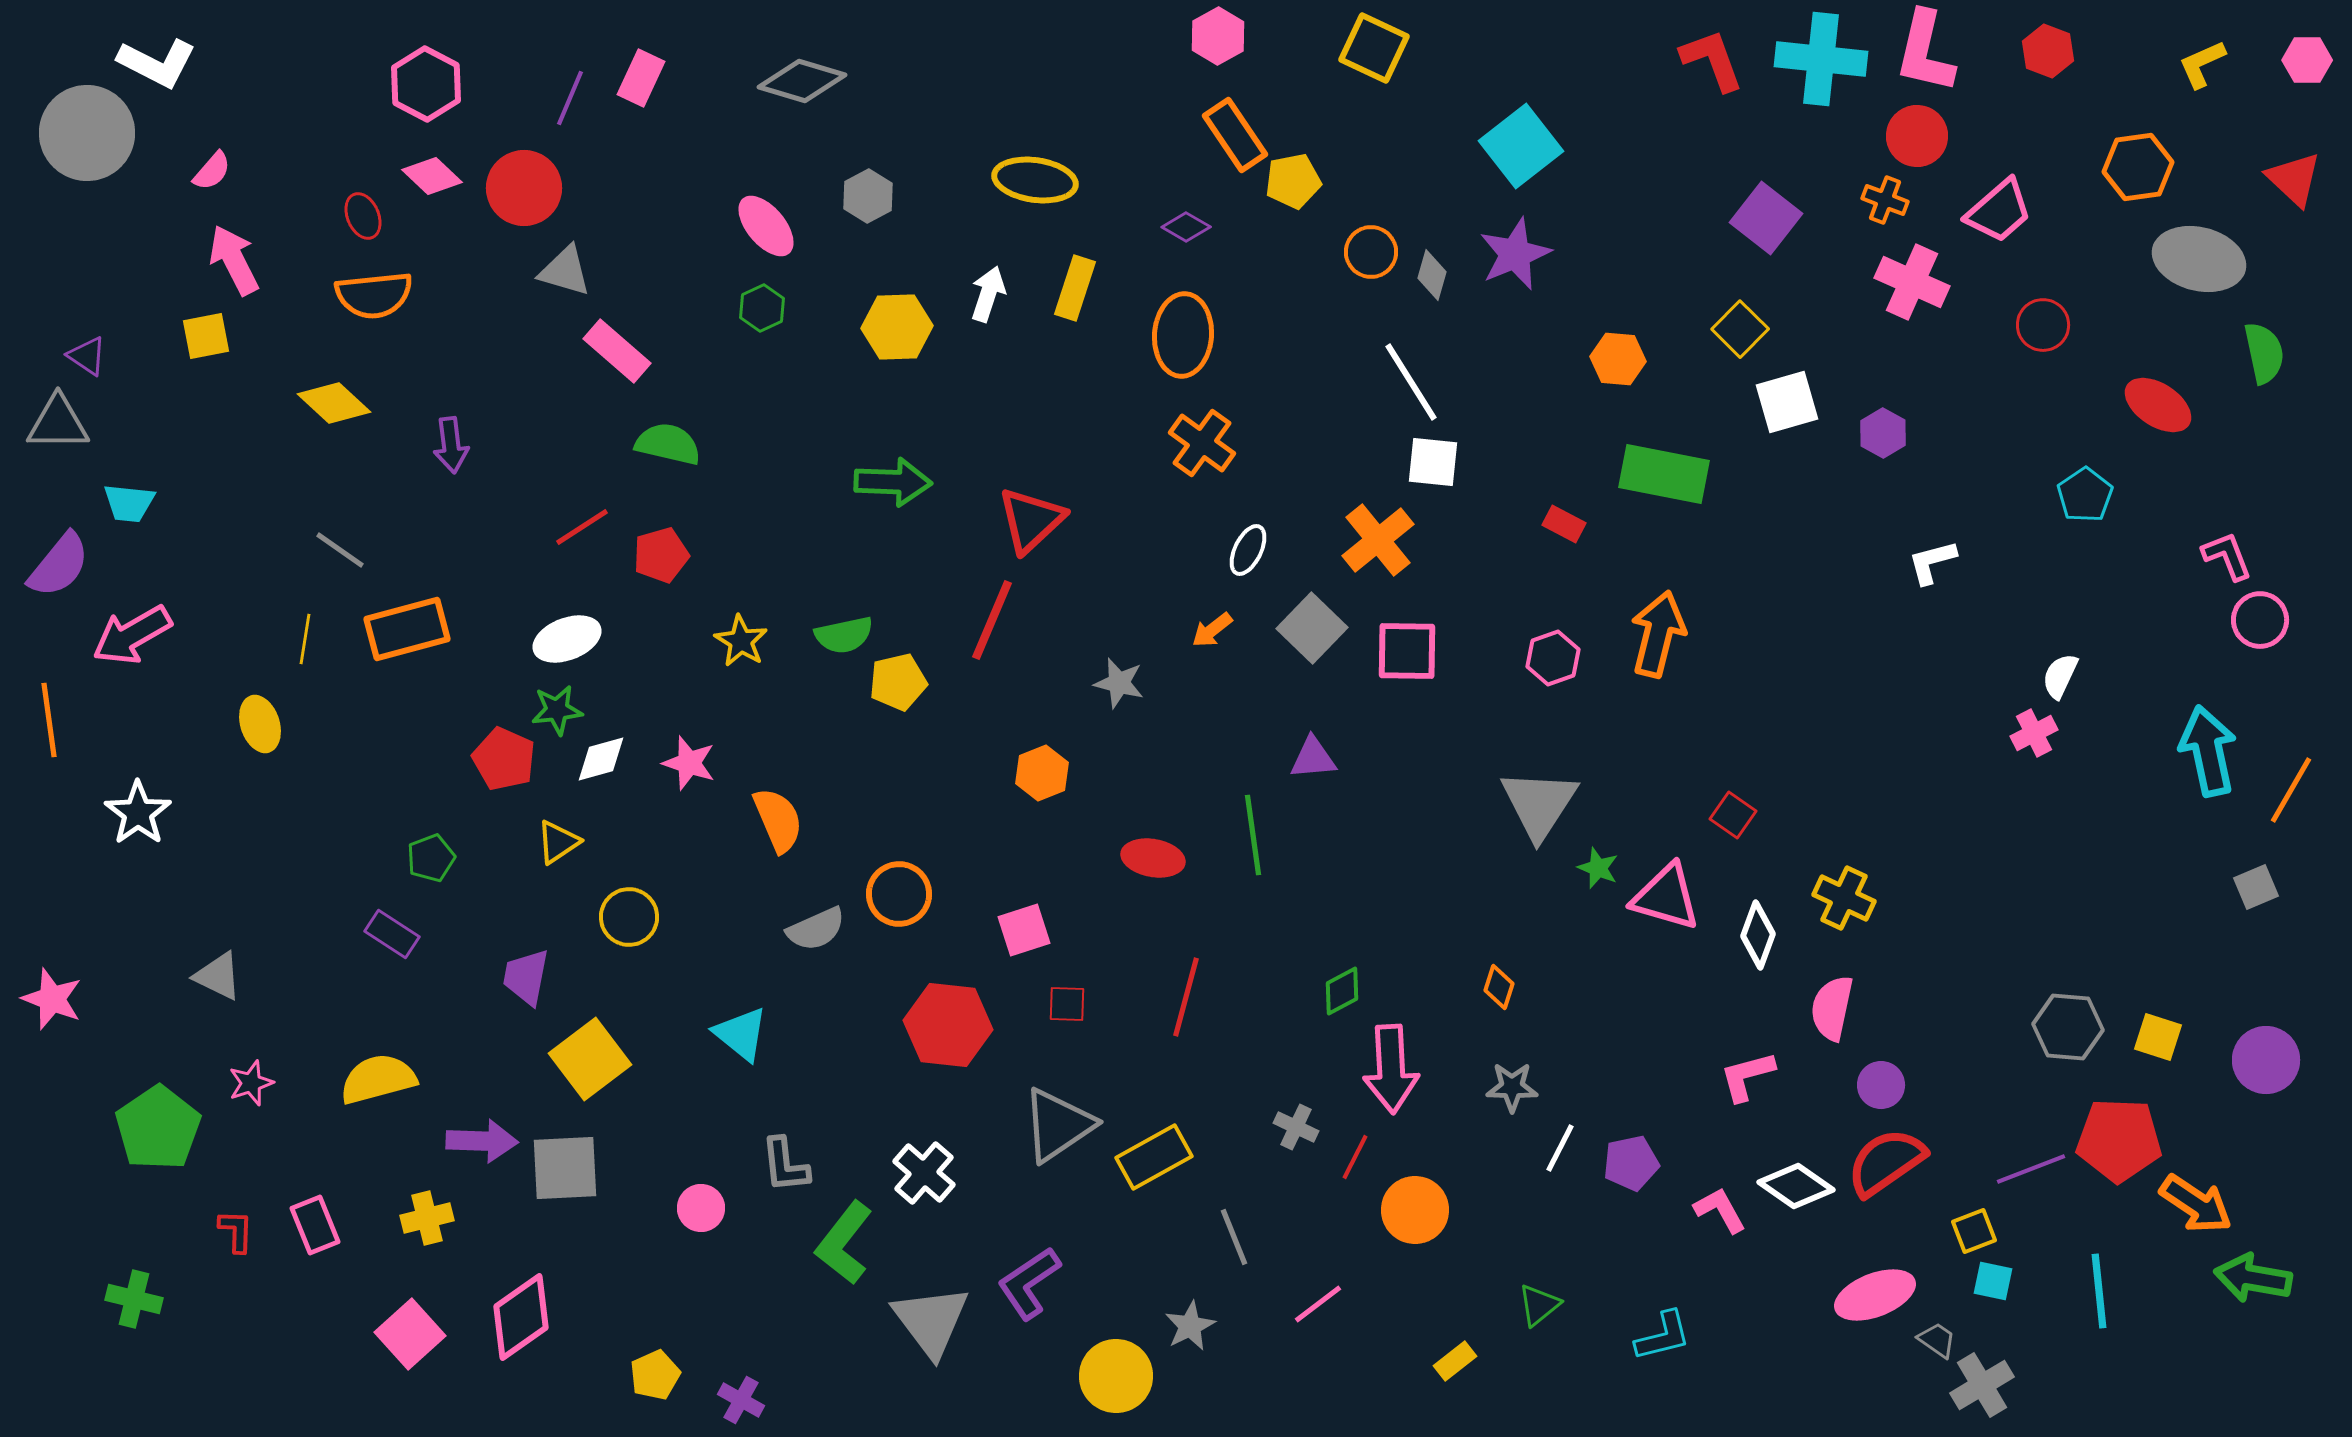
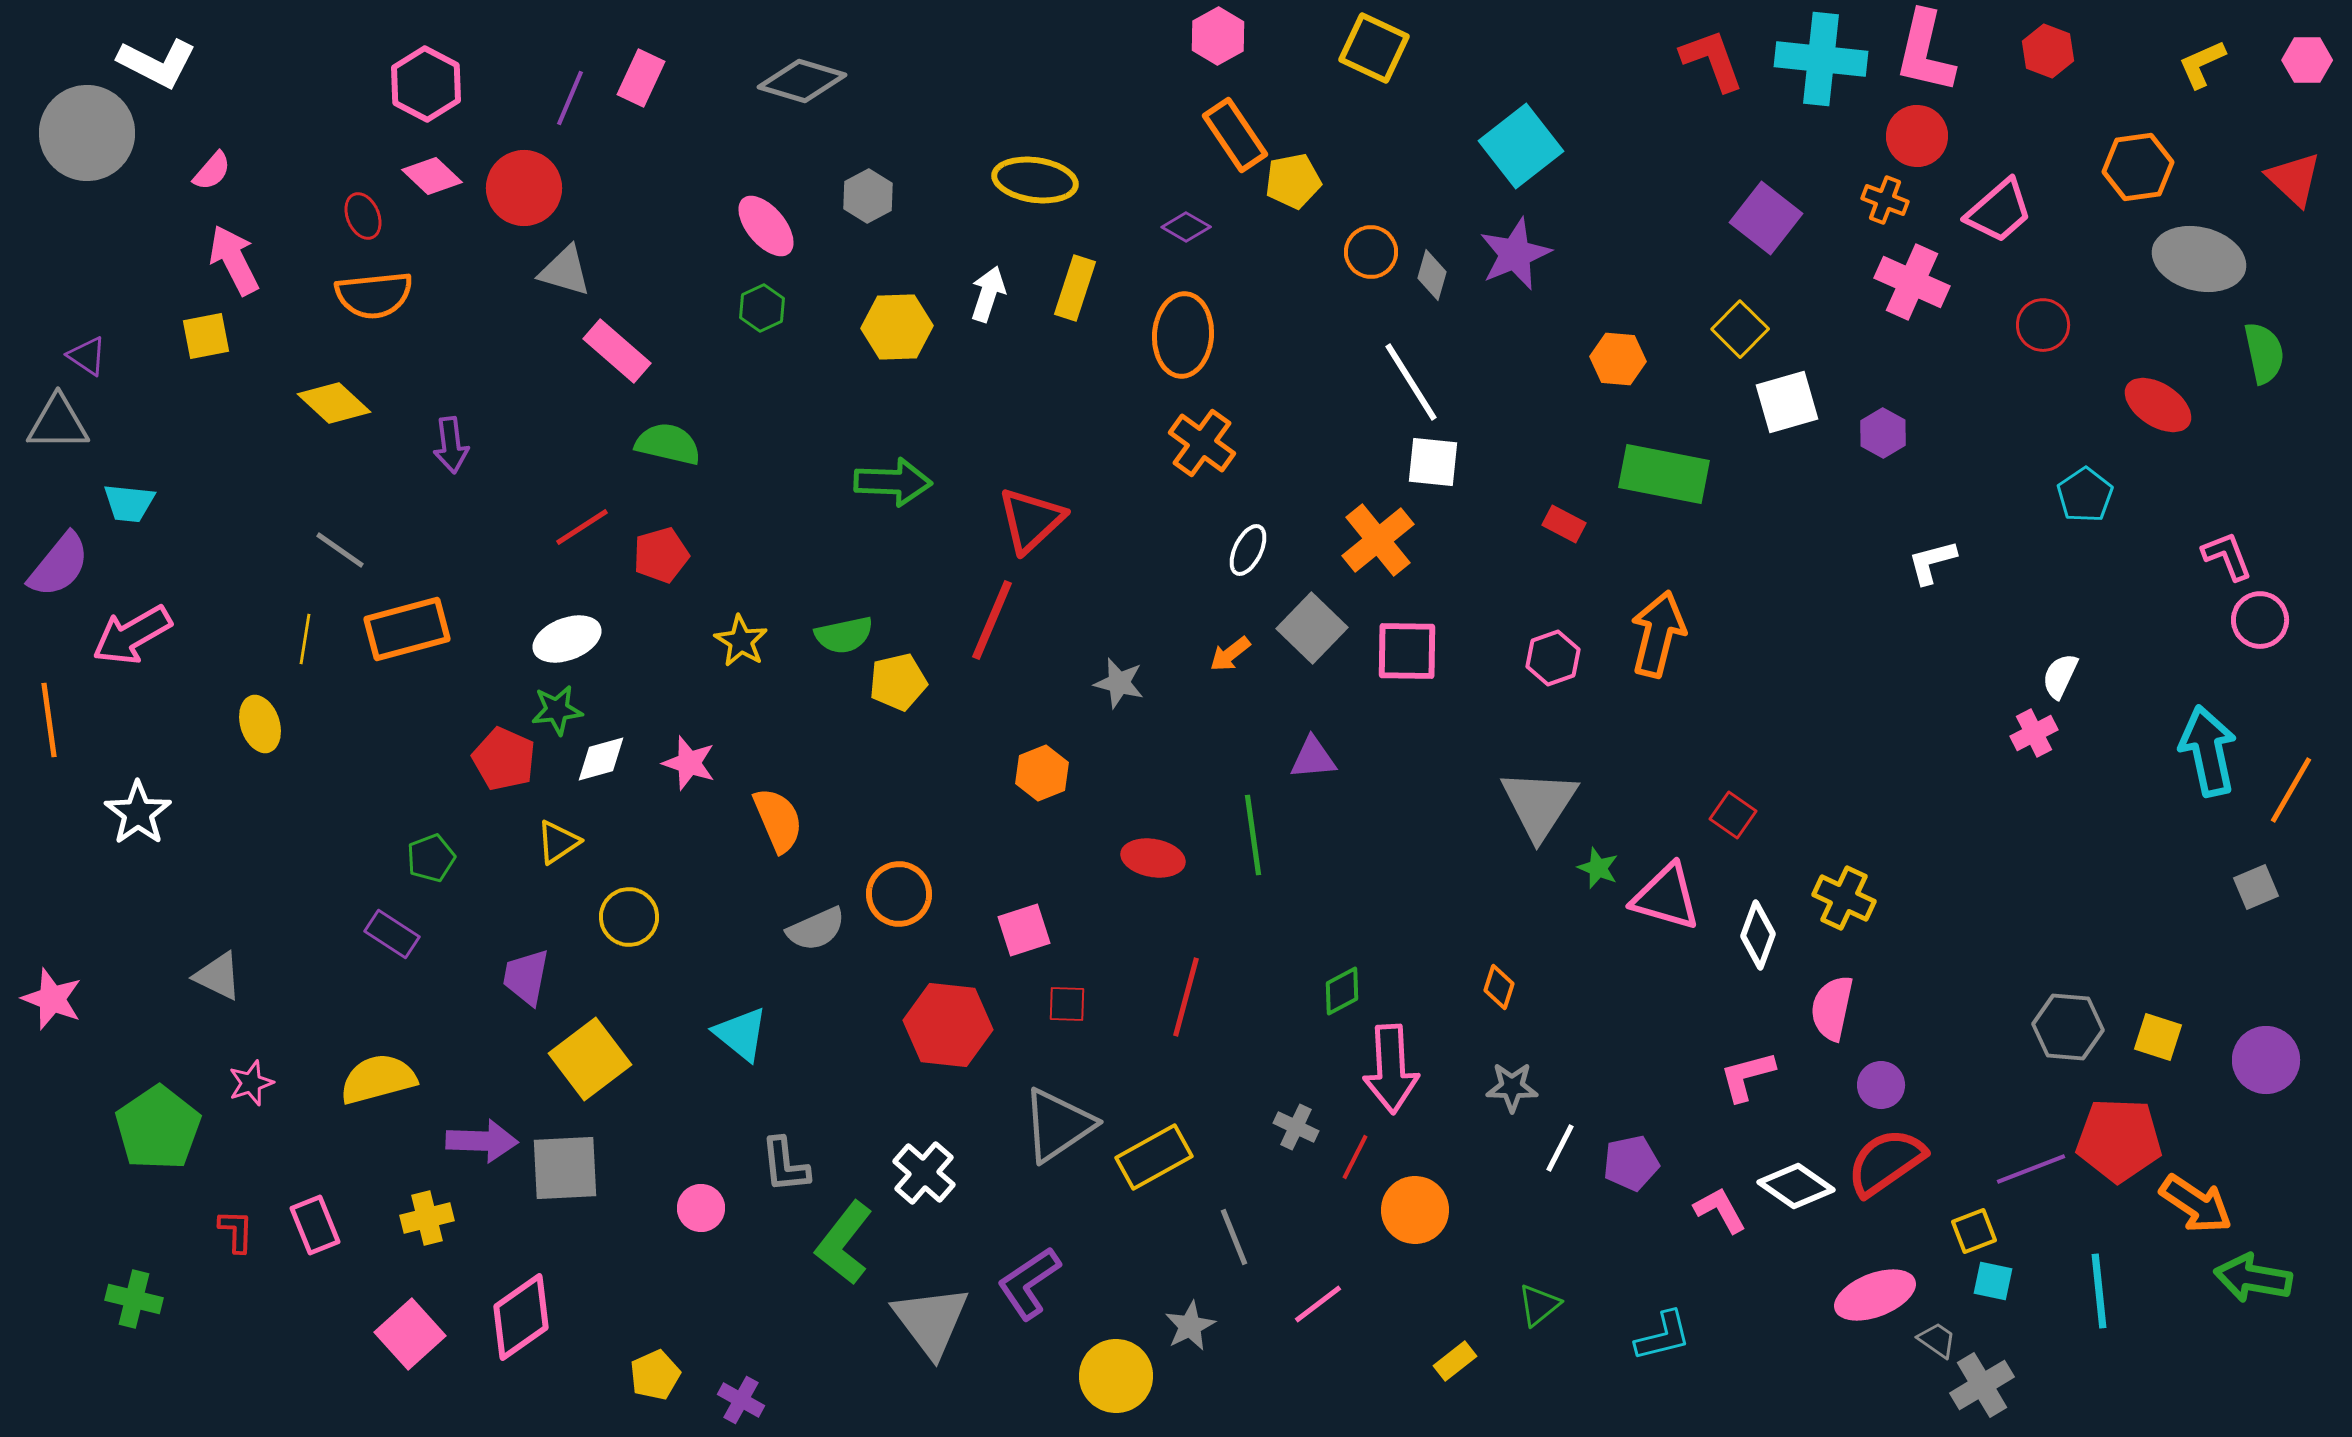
orange arrow at (1212, 630): moved 18 px right, 24 px down
